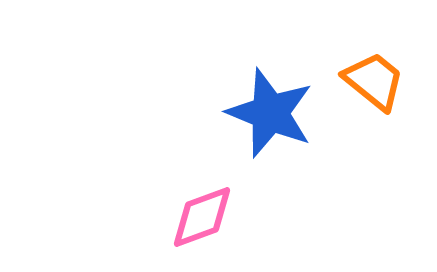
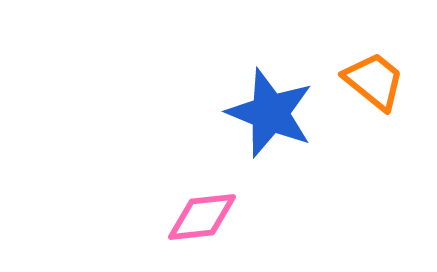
pink diamond: rotated 14 degrees clockwise
